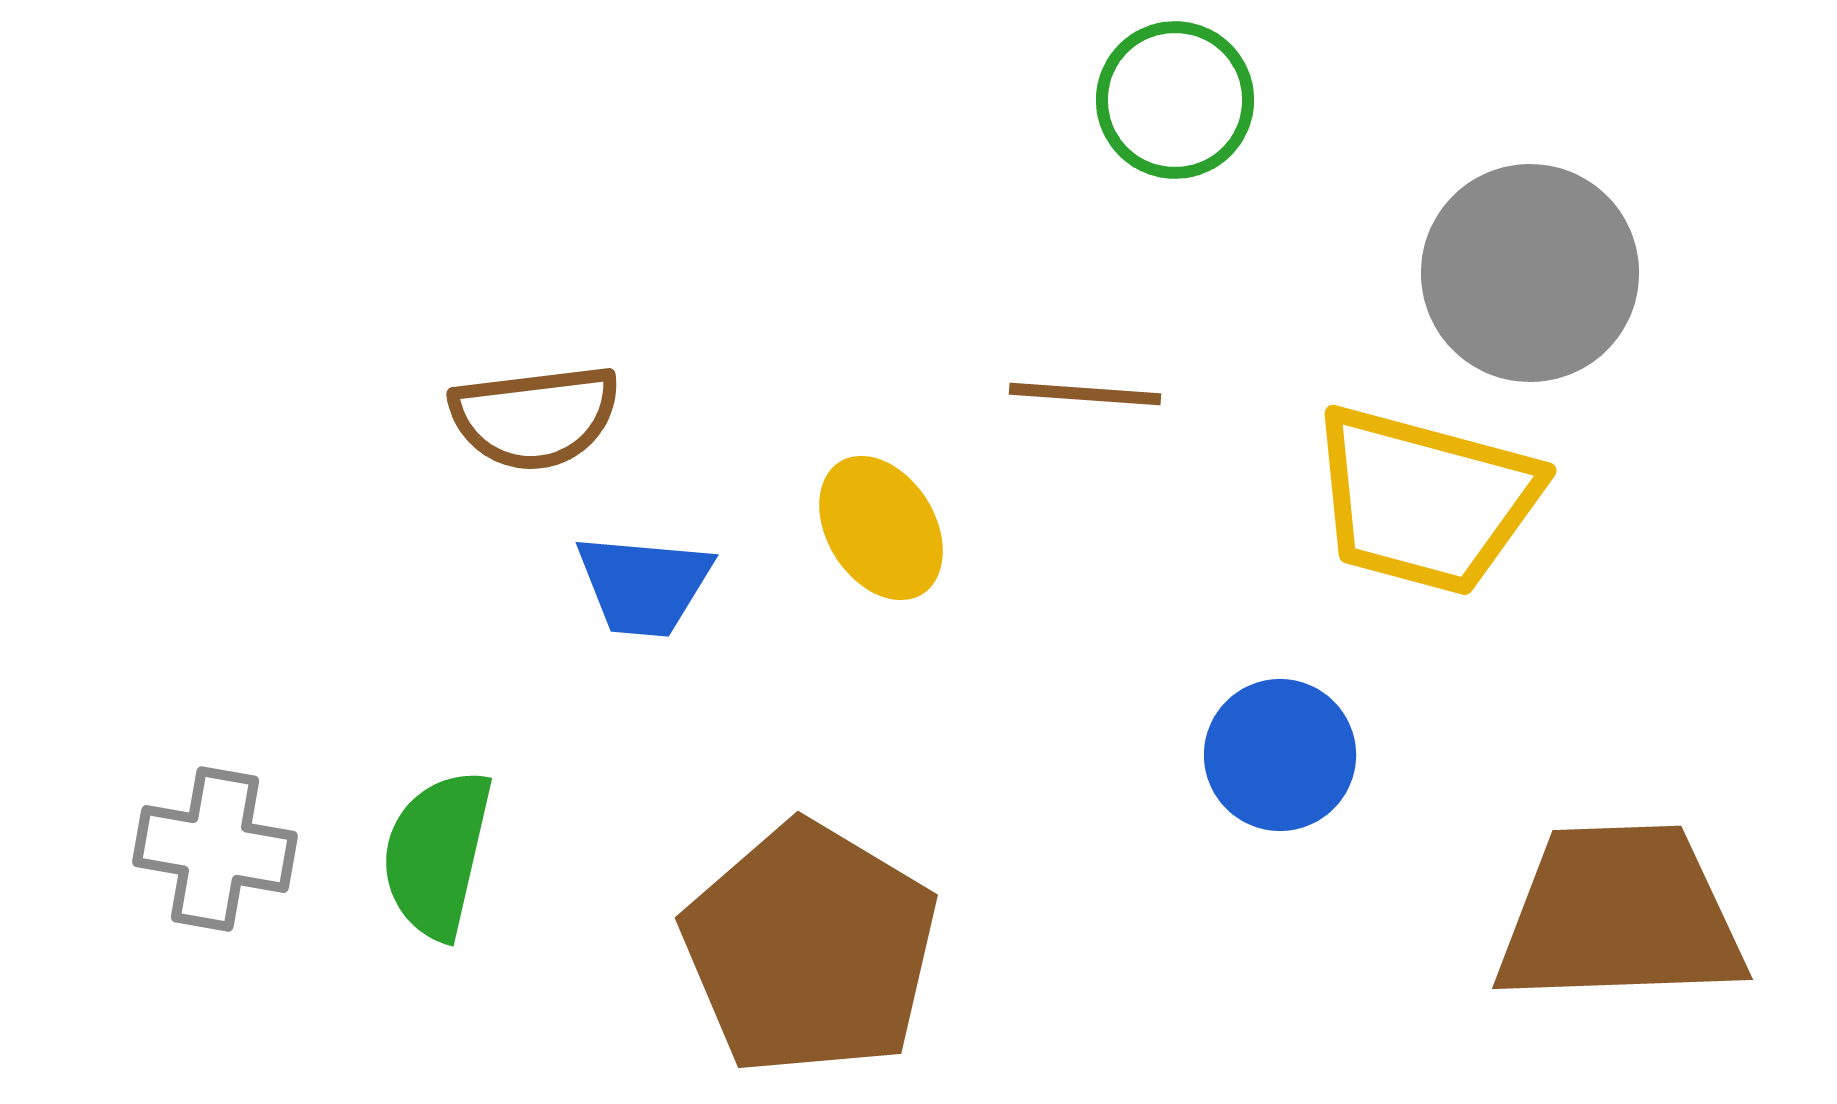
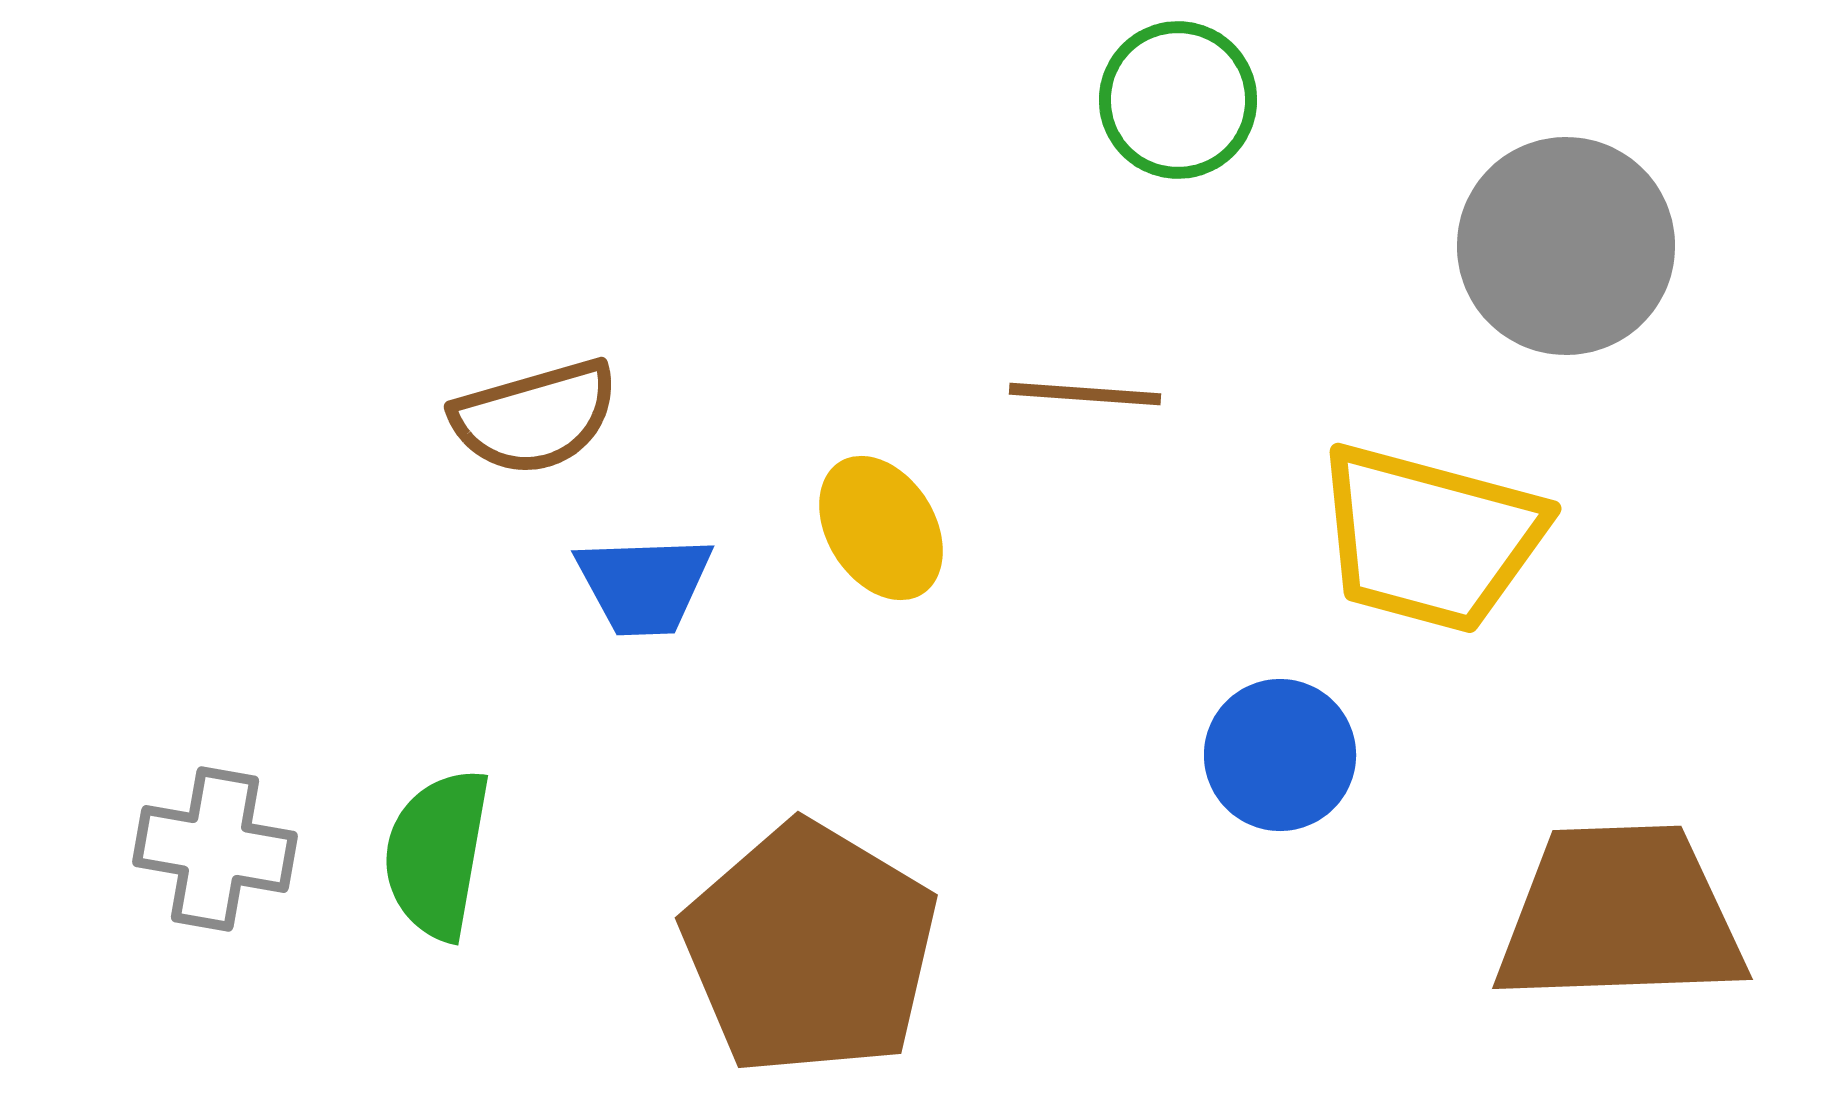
green circle: moved 3 px right
gray circle: moved 36 px right, 27 px up
brown semicircle: rotated 9 degrees counterclockwise
yellow trapezoid: moved 5 px right, 38 px down
blue trapezoid: rotated 7 degrees counterclockwise
green semicircle: rotated 3 degrees counterclockwise
